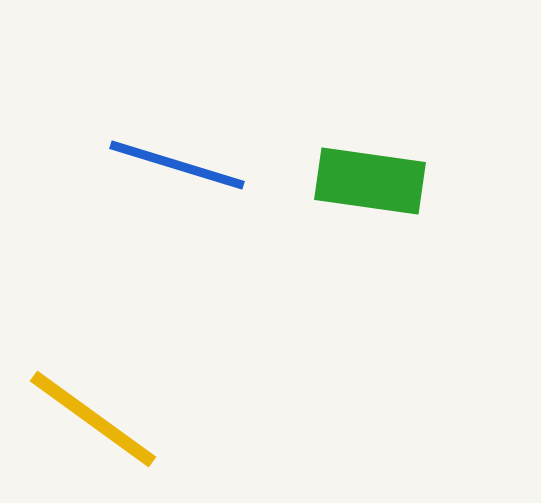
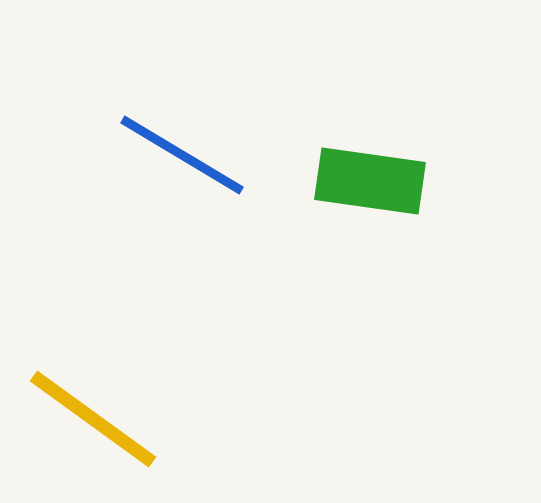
blue line: moved 5 px right, 10 px up; rotated 14 degrees clockwise
